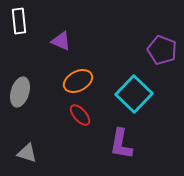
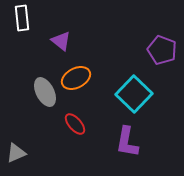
white rectangle: moved 3 px right, 3 px up
purple triangle: rotated 15 degrees clockwise
orange ellipse: moved 2 px left, 3 px up
gray ellipse: moved 25 px right; rotated 44 degrees counterclockwise
red ellipse: moved 5 px left, 9 px down
purple L-shape: moved 6 px right, 2 px up
gray triangle: moved 11 px left; rotated 40 degrees counterclockwise
